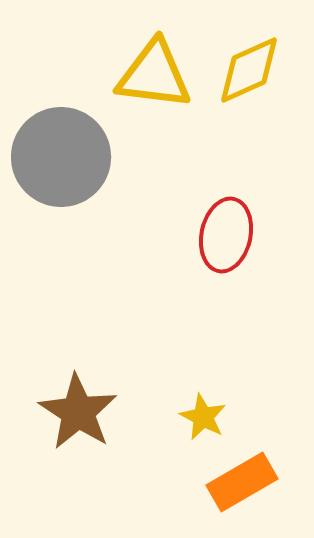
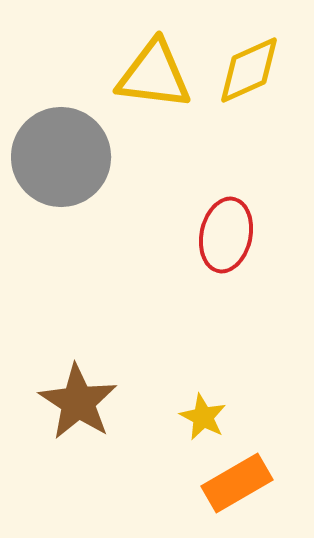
brown star: moved 10 px up
orange rectangle: moved 5 px left, 1 px down
